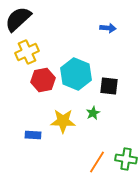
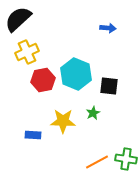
orange line: rotated 30 degrees clockwise
